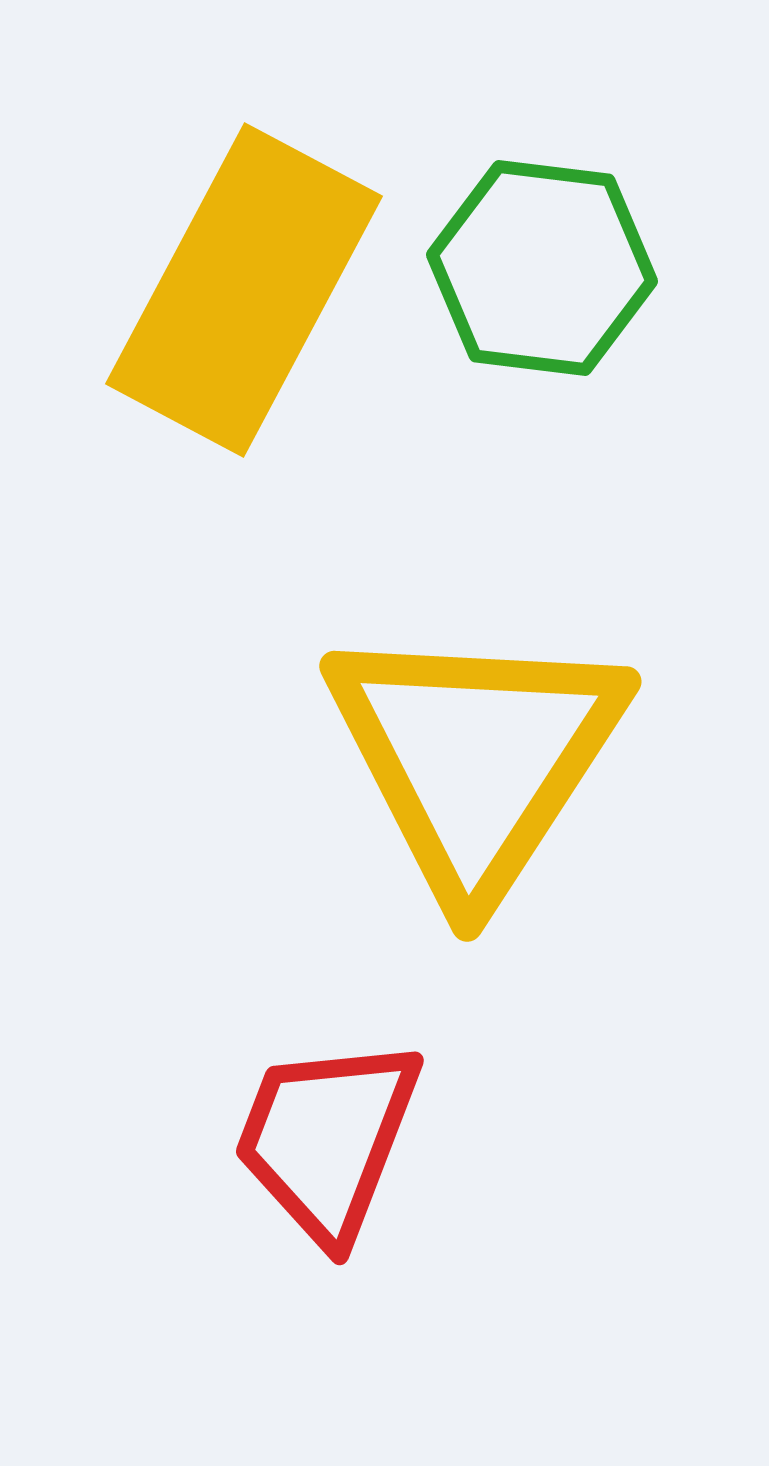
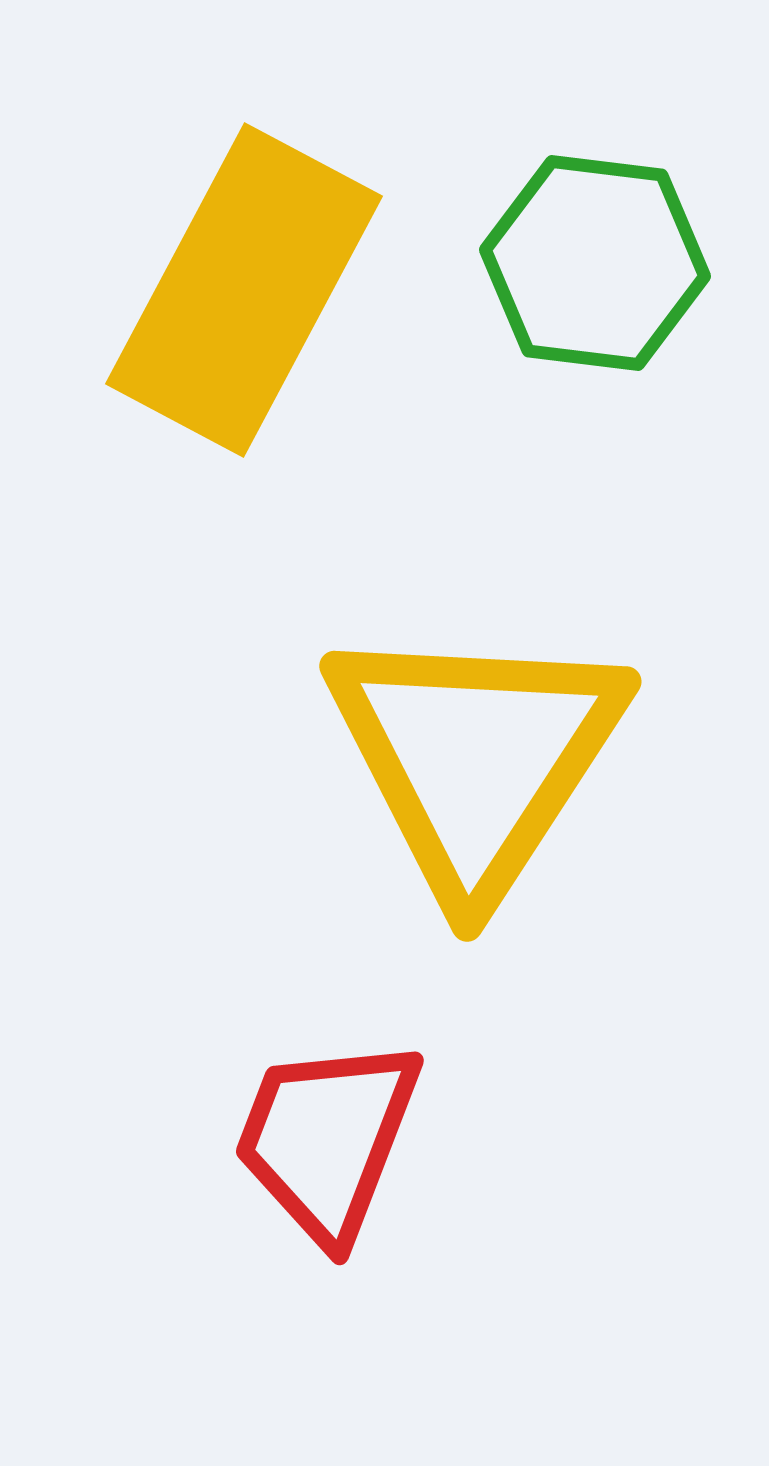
green hexagon: moved 53 px right, 5 px up
